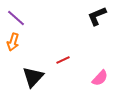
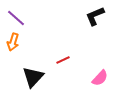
black L-shape: moved 2 px left
